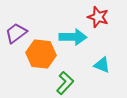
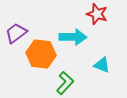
red star: moved 1 px left, 3 px up
